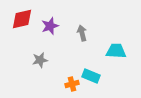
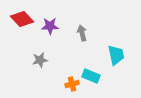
red diamond: rotated 60 degrees clockwise
purple star: rotated 18 degrees clockwise
cyan trapezoid: moved 4 px down; rotated 75 degrees clockwise
